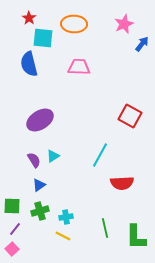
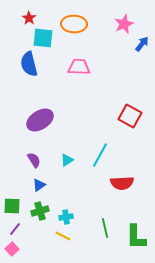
cyan triangle: moved 14 px right, 4 px down
